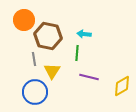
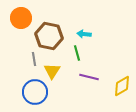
orange circle: moved 3 px left, 2 px up
brown hexagon: moved 1 px right
green line: rotated 21 degrees counterclockwise
